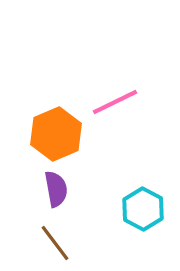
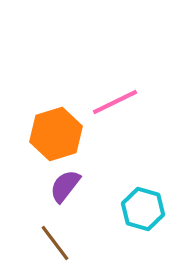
orange hexagon: rotated 6 degrees clockwise
purple semicircle: moved 9 px right, 3 px up; rotated 132 degrees counterclockwise
cyan hexagon: rotated 12 degrees counterclockwise
